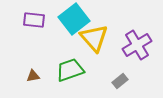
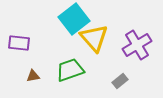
purple rectangle: moved 15 px left, 23 px down
